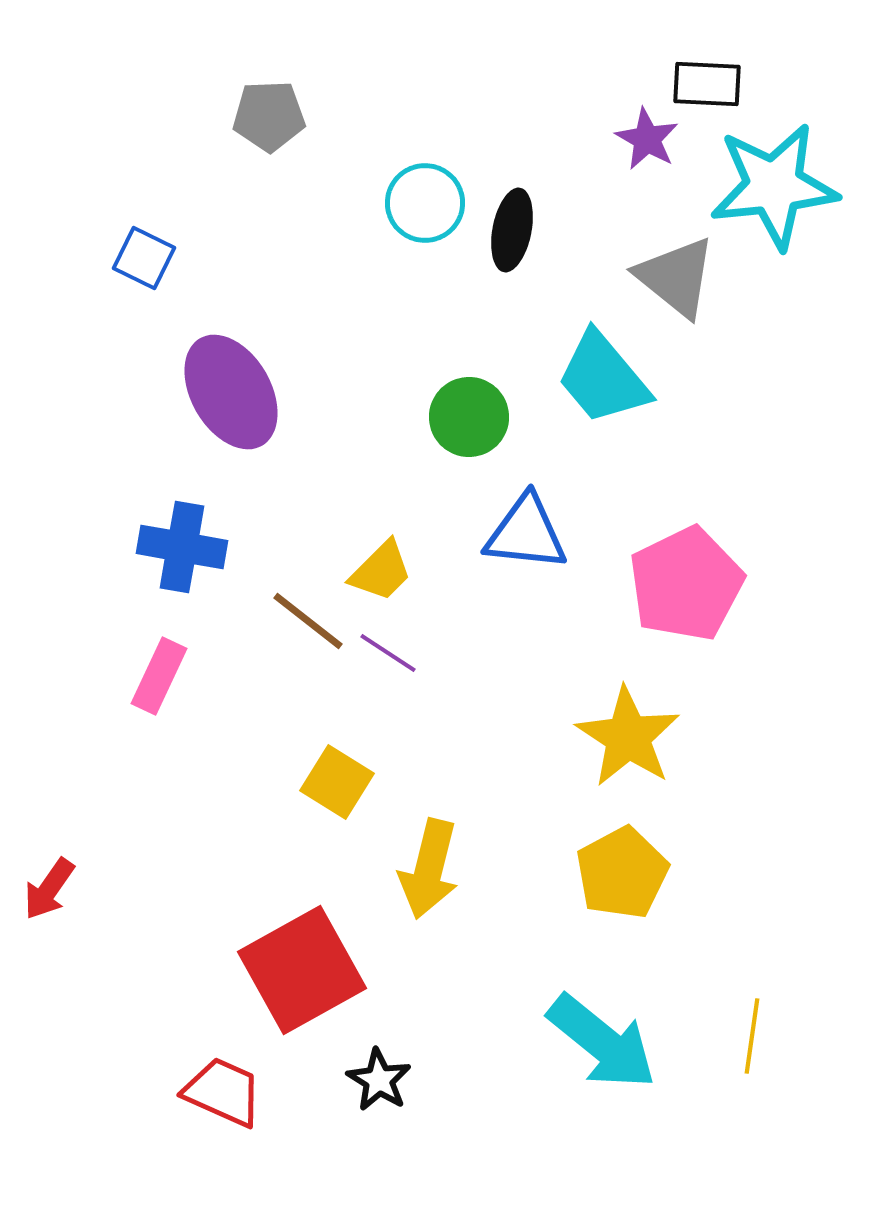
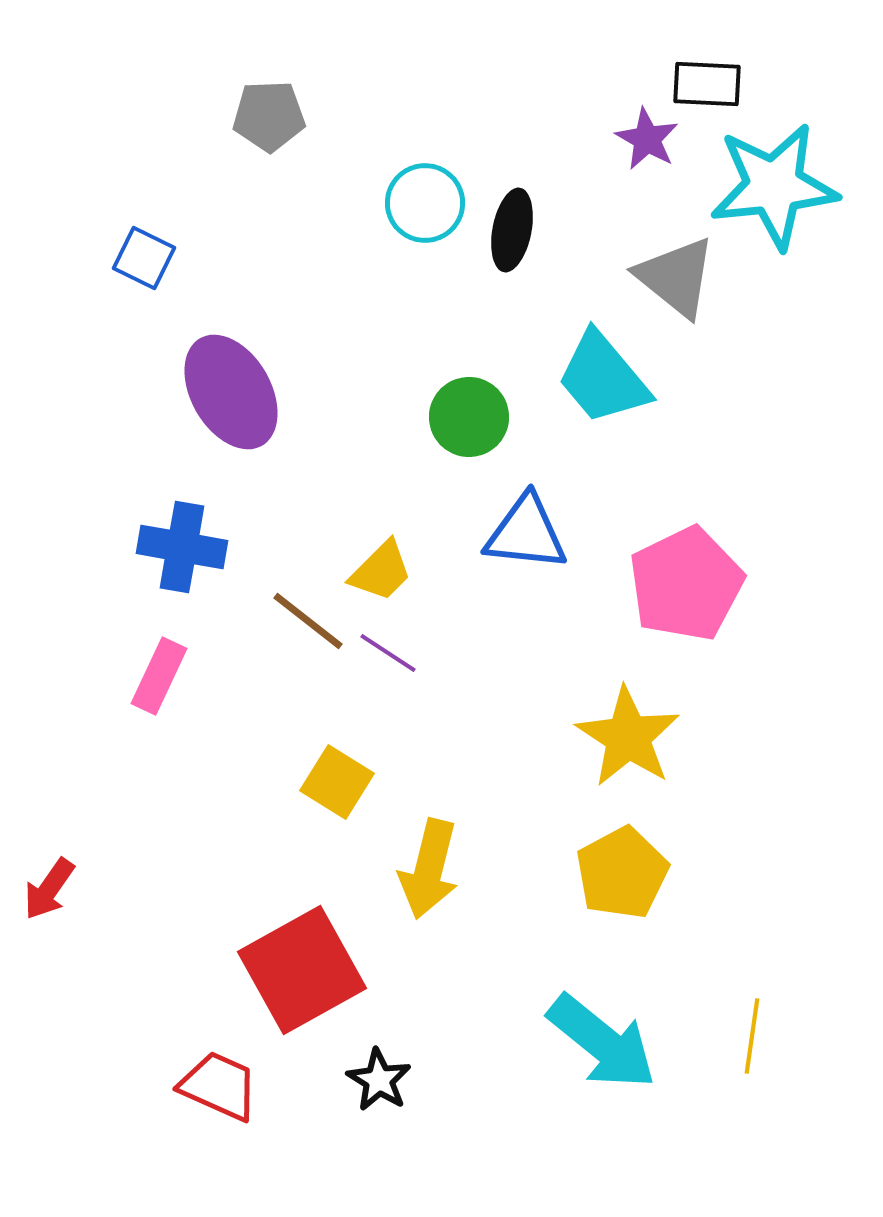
red trapezoid: moved 4 px left, 6 px up
